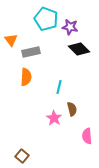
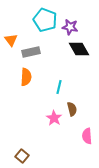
cyan pentagon: moved 1 px left, 1 px down
black diamond: rotated 15 degrees clockwise
